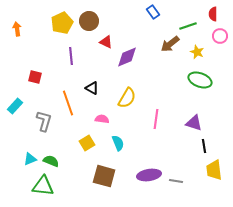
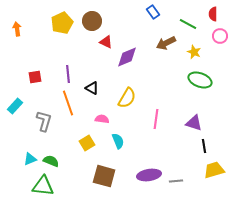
brown circle: moved 3 px right
green line: moved 2 px up; rotated 48 degrees clockwise
brown arrow: moved 4 px left, 1 px up; rotated 12 degrees clockwise
yellow star: moved 3 px left
purple line: moved 3 px left, 18 px down
red square: rotated 24 degrees counterclockwise
cyan semicircle: moved 2 px up
yellow trapezoid: rotated 80 degrees clockwise
gray line: rotated 16 degrees counterclockwise
